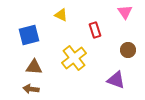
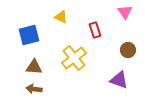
yellow triangle: moved 2 px down
purple triangle: moved 3 px right
brown arrow: moved 3 px right
